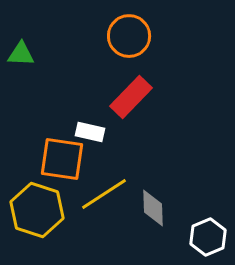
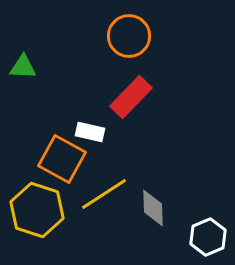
green triangle: moved 2 px right, 13 px down
orange square: rotated 21 degrees clockwise
